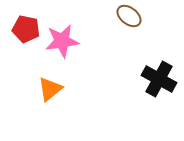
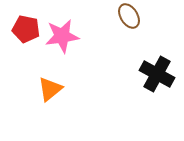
brown ellipse: rotated 20 degrees clockwise
pink star: moved 5 px up
black cross: moved 2 px left, 5 px up
